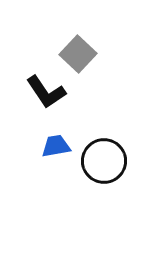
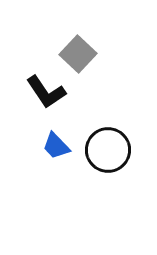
blue trapezoid: rotated 124 degrees counterclockwise
black circle: moved 4 px right, 11 px up
